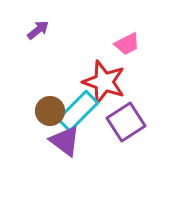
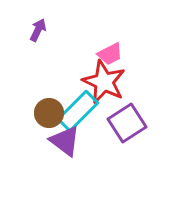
purple arrow: rotated 25 degrees counterclockwise
pink trapezoid: moved 17 px left, 10 px down
red star: rotated 6 degrees clockwise
brown circle: moved 1 px left, 2 px down
purple square: moved 1 px right, 1 px down
